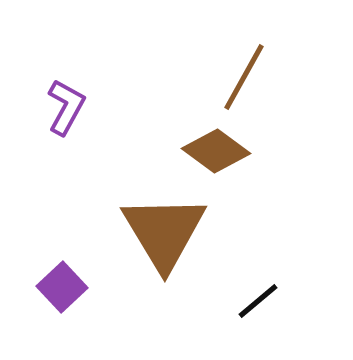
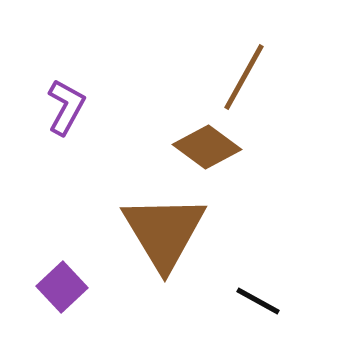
brown diamond: moved 9 px left, 4 px up
black line: rotated 69 degrees clockwise
